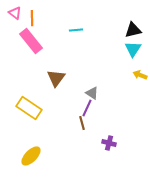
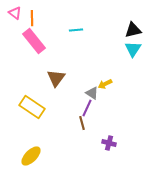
pink rectangle: moved 3 px right
yellow arrow: moved 35 px left, 9 px down; rotated 48 degrees counterclockwise
yellow rectangle: moved 3 px right, 1 px up
